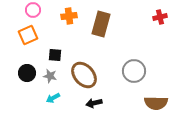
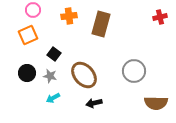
black square: moved 1 px left, 1 px up; rotated 32 degrees clockwise
